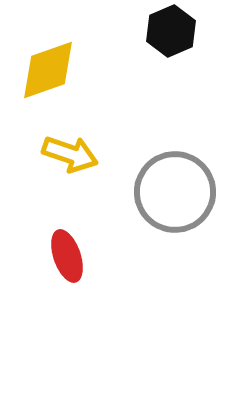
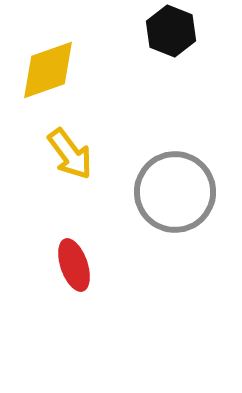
black hexagon: rotated 15 degrees counterclockwise
yellow arrow: rotated 34 degrees clockwise
red ellipse: moved 7 px right, 9 px down
